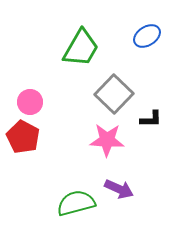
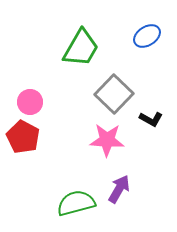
black L-shape: rotated 30 degrees clockwise
purple arrow: rotated 84 degrees counterclockwise
